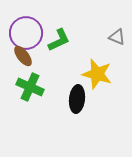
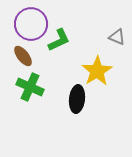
purple circle: moved 5 px right, 9 px up
yellow star: moved 3 px up; rotated 24 degrees clockwise
